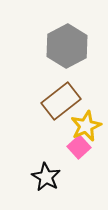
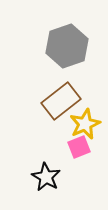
gray hexagon: rotated 9 degrees clockwise
yellow star: moved 1 px left, 2 px up
pink square: rotated 20 degrees clockwise
